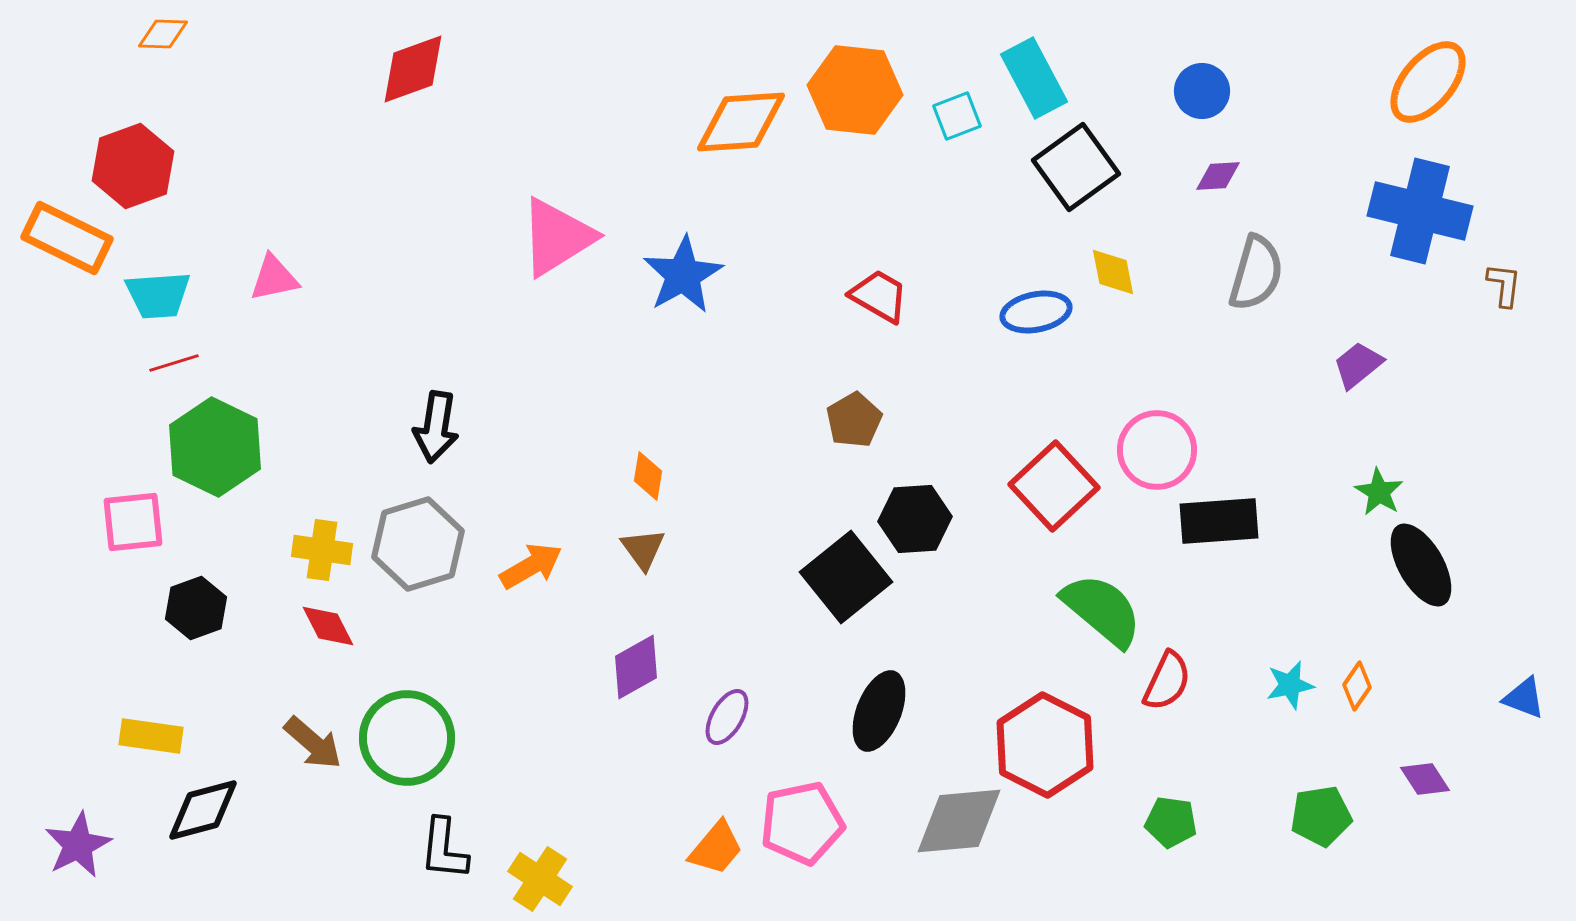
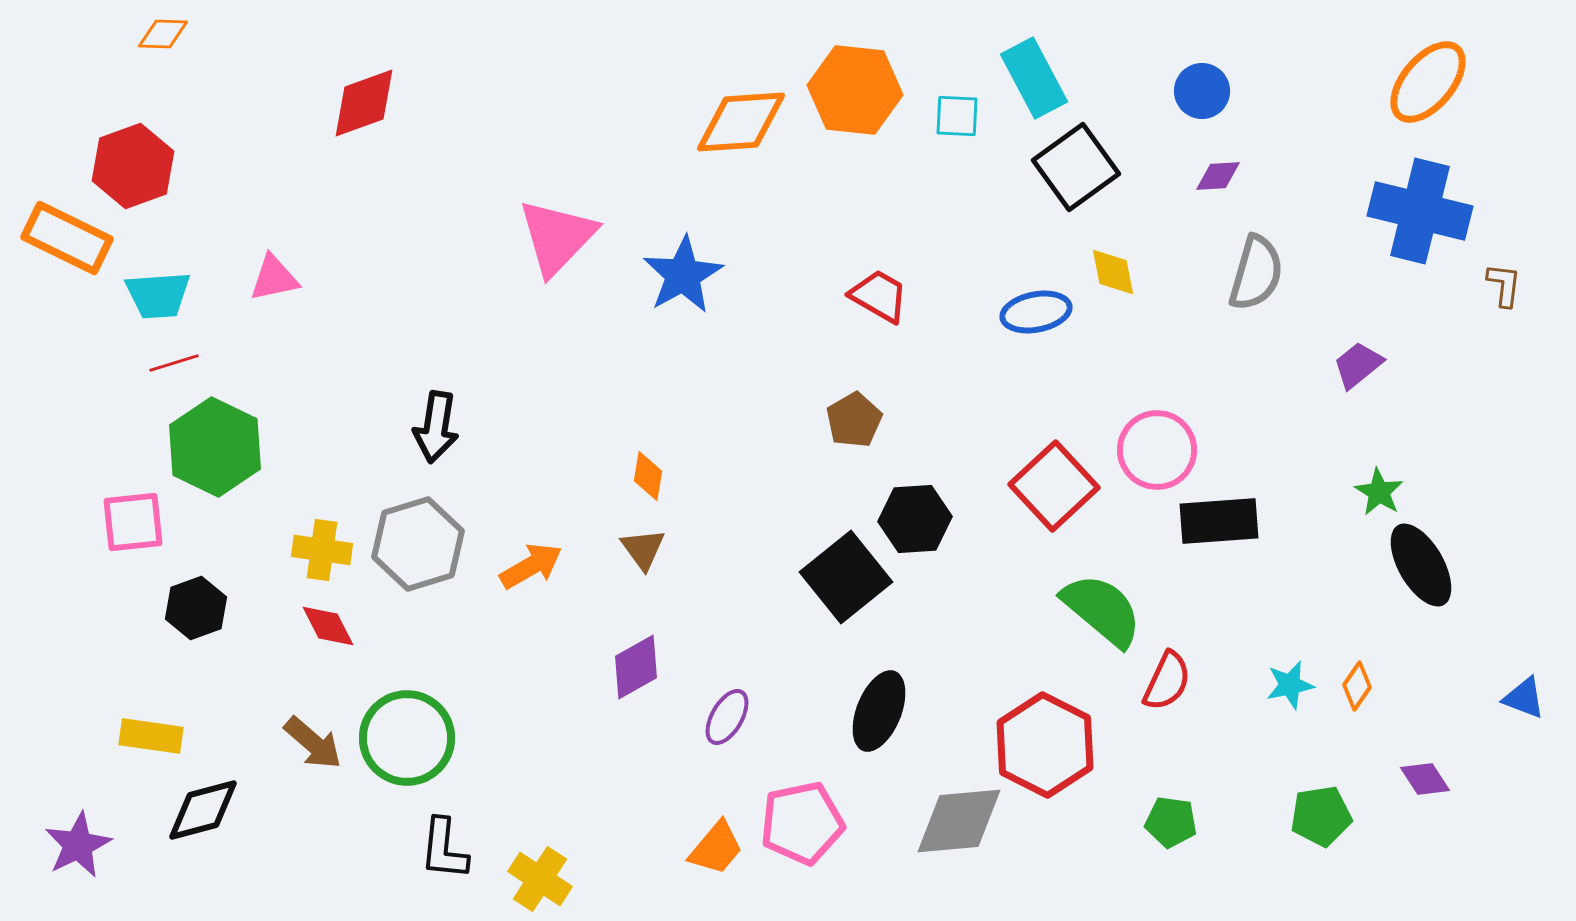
red diamond at (413, 69): moved 49 px left, 34 px down
cyan square at (957, 116): rotated 24 degrees clockwise
pink triangle at (557, 237): rotated 14 degrees counterclockwise
